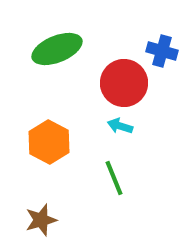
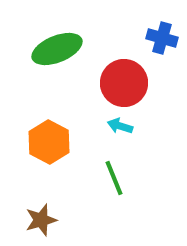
blue cross: moved 13 px up
